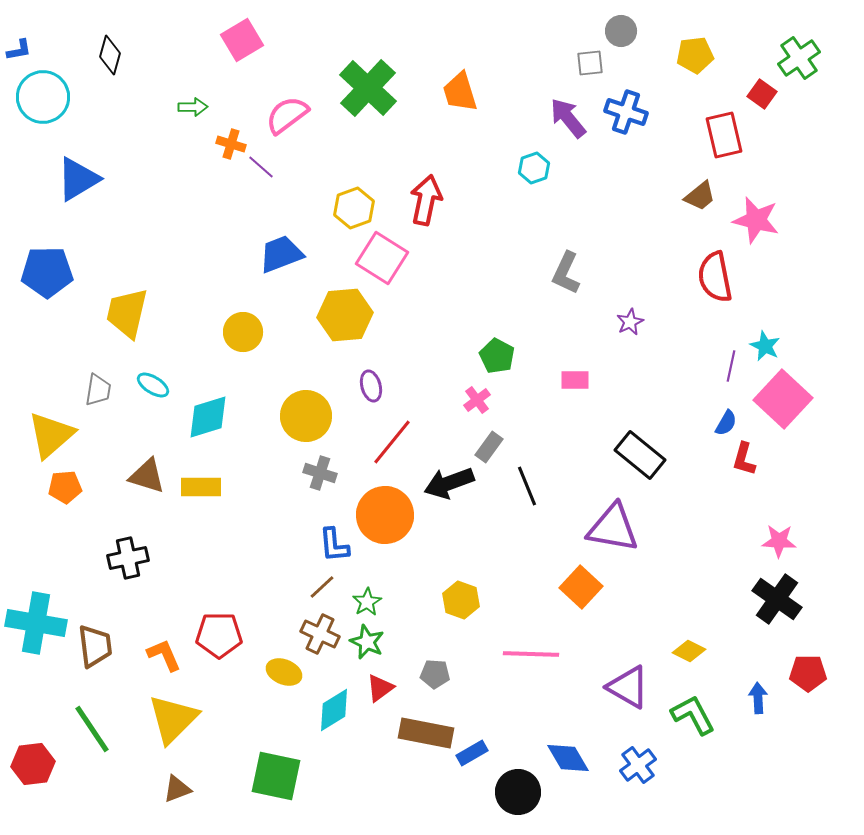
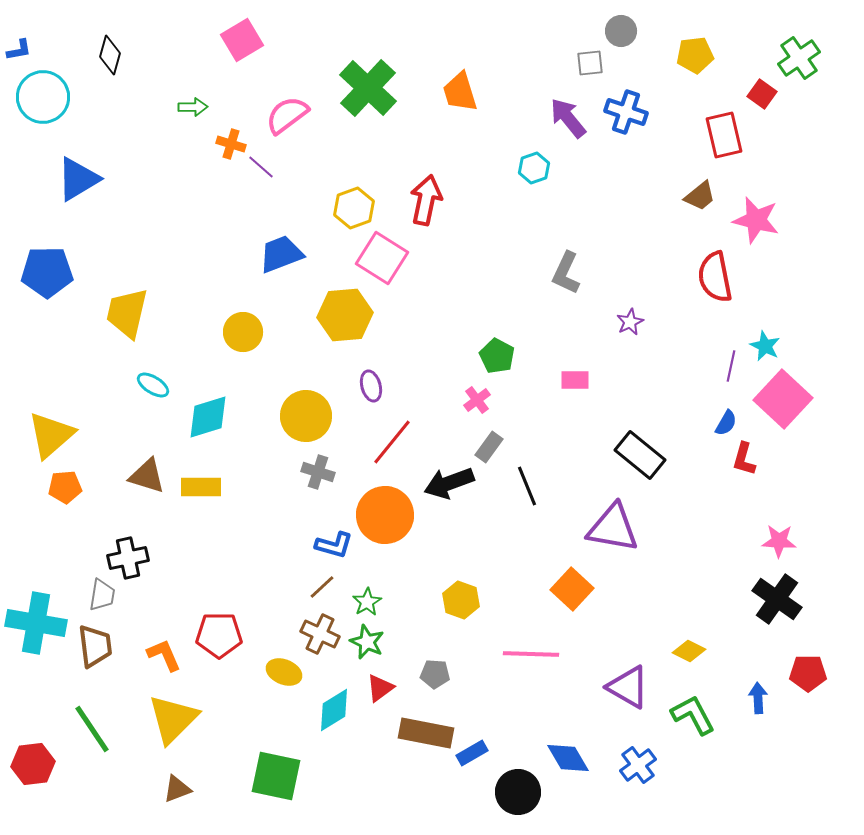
gray trapezoid at (98, 390): moved 4 px right, 205 px down
gray cross at (320, 473): moved 2 px left, 1 px up
blue L-shape at (334, 545): rotated 69 degrees counterclockwise
orange square at (581, 587): moved 9 px left, 2 px down
